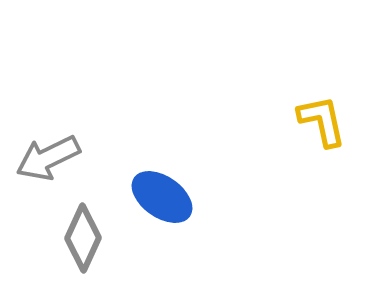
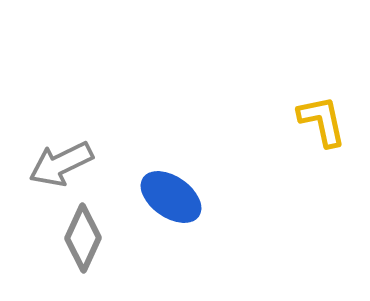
gray arrow: moved 13 px right, 6 px down
blue ellipse: moved 9 px right
